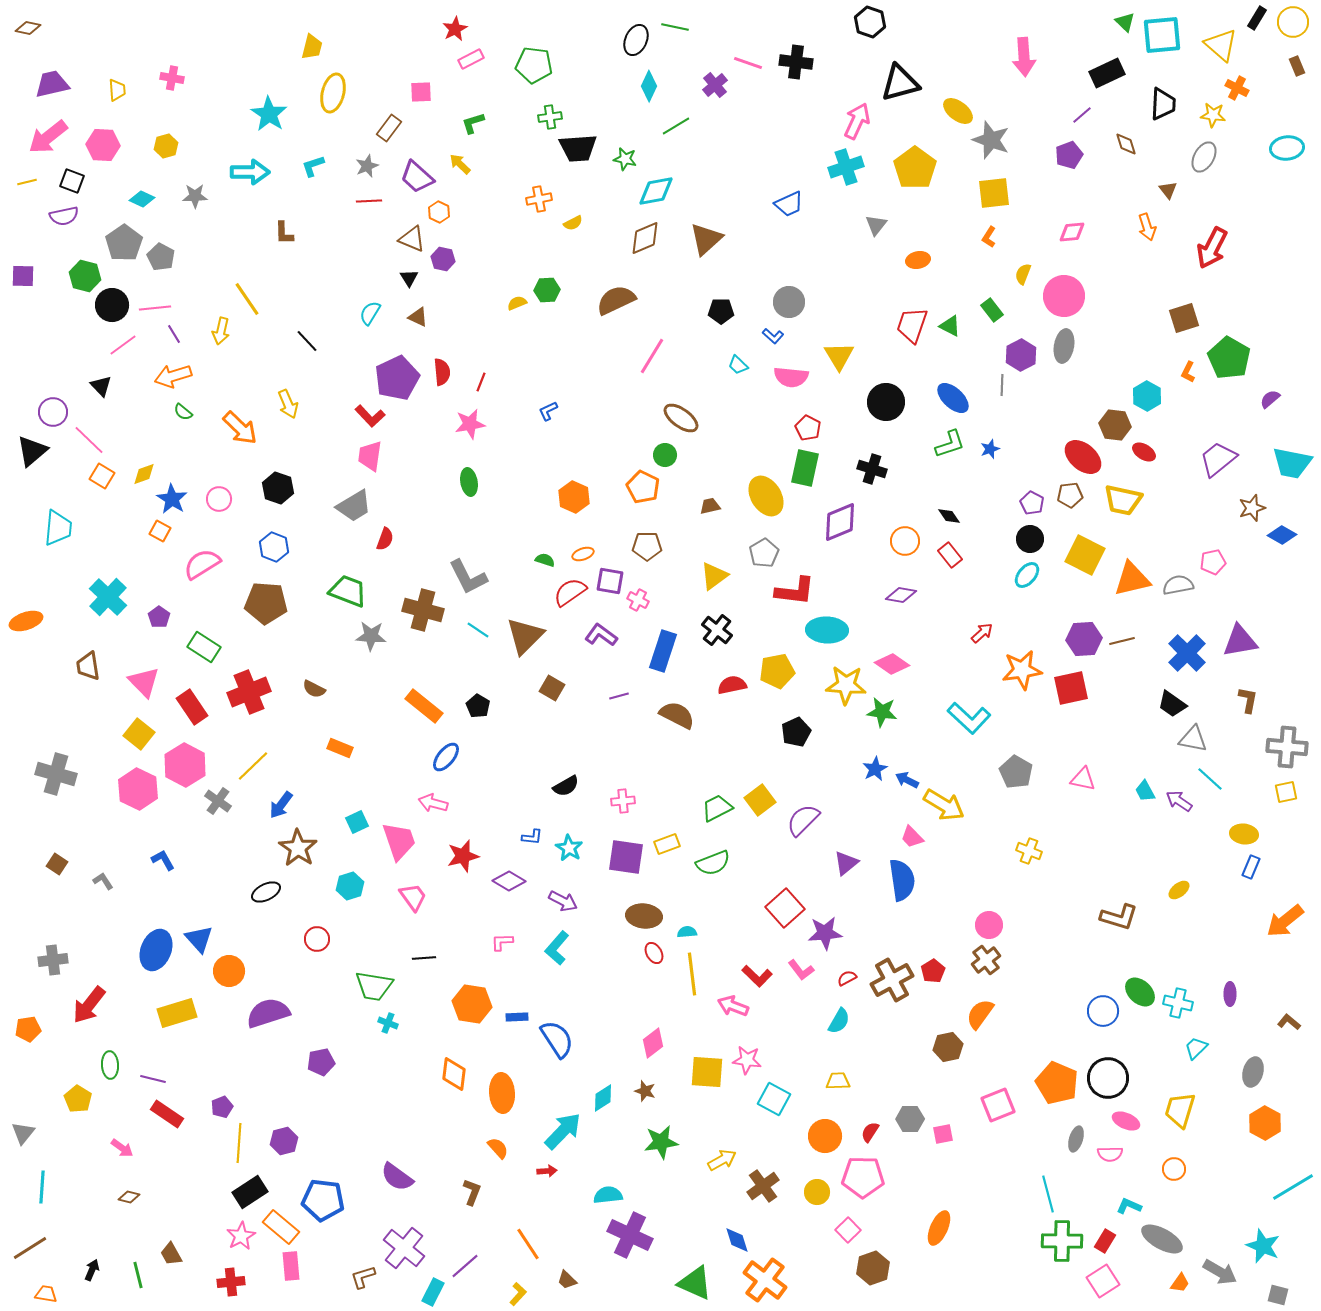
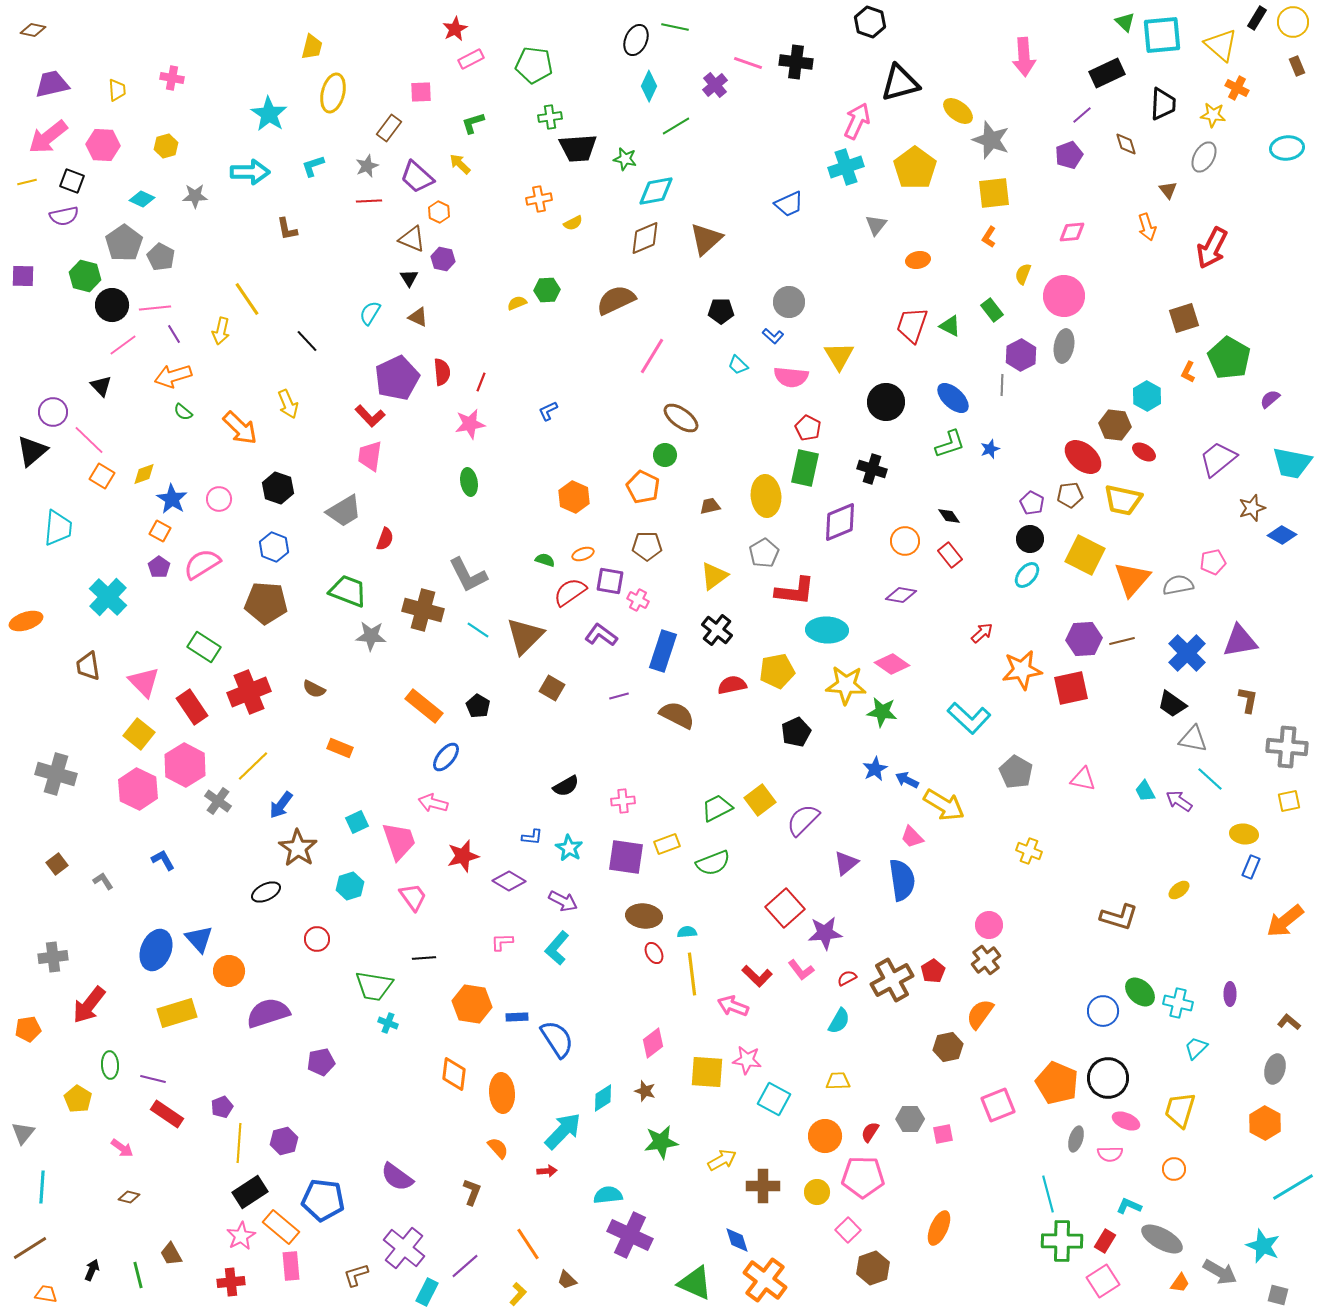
brown diamond at (28, 28): moved 5 px right, 2 px down
brown L-shape at (284, 233): moved 3 px right, 4 px up; rotated 10 degrees counterclockwise
yellow ellipse at (766, 496): rotated 27 degrees clockwise
gray trapezoid at (354, 506): moved 10 px left, 5 px down
gray L-shape at (468, 577): moved 2 px up
orange triangle at (1132, 579): rotated 36 degrees counterclockwise
purple pentagon at (159, 617): moved 50 px up
yellow square at (1286, 792): moved 3 px right, 9 px down
brown square at (57, 864): rotated 20 degrees clockwise
gray cross at (53, 960): moved 3 px up
gray ellipse at (1253, 1072): moved 22 px right, 3 px up
brown cross at (763, 1186): rotated 36 degrees clockwise
brown L-shape at (363, 1277): moved 7 px left, 2 px up
cyan rectangle at (433, 1292): moved 6 px left
